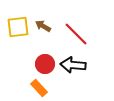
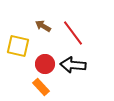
yellow square: moved 19 px down; rotated 20 degrees clockwise
red line: moved 3 px left, 1 px up; rotated 8 degrees clockwise
orange rectangle: moved 2 px right, 1 px up
